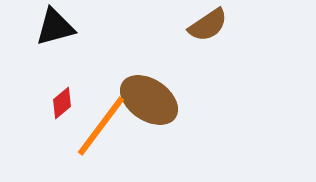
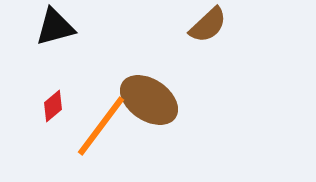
brown semicircle: rotated 9 degrees counterclockwise
red diamond: moved 9 px left, 3 px down
